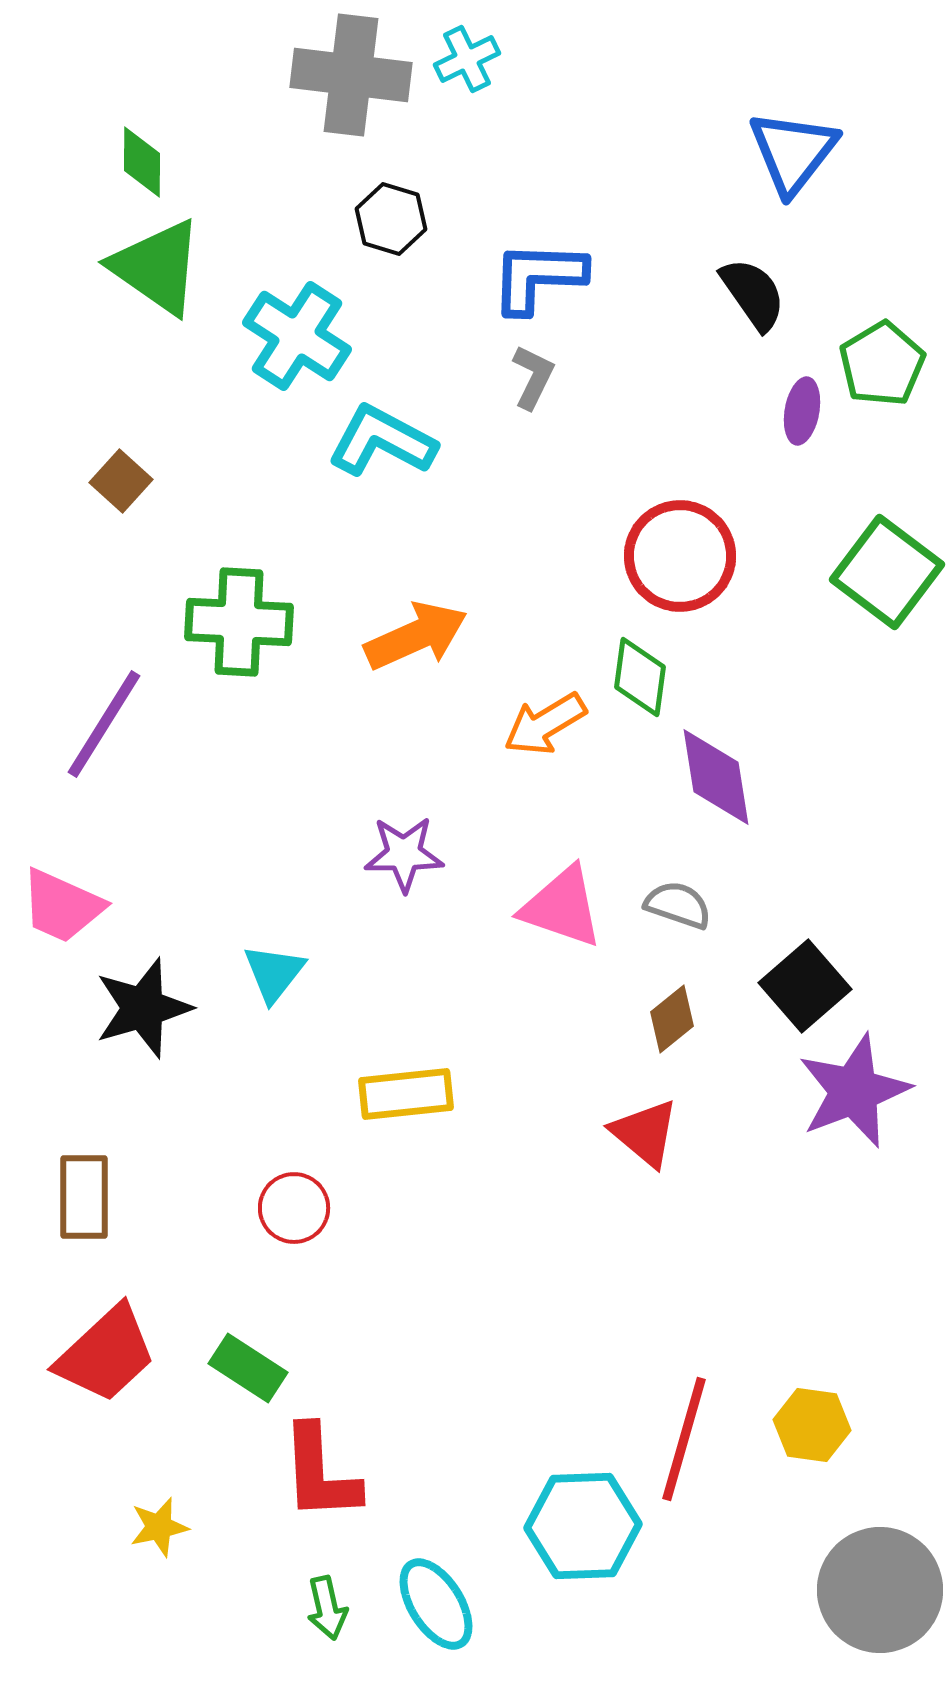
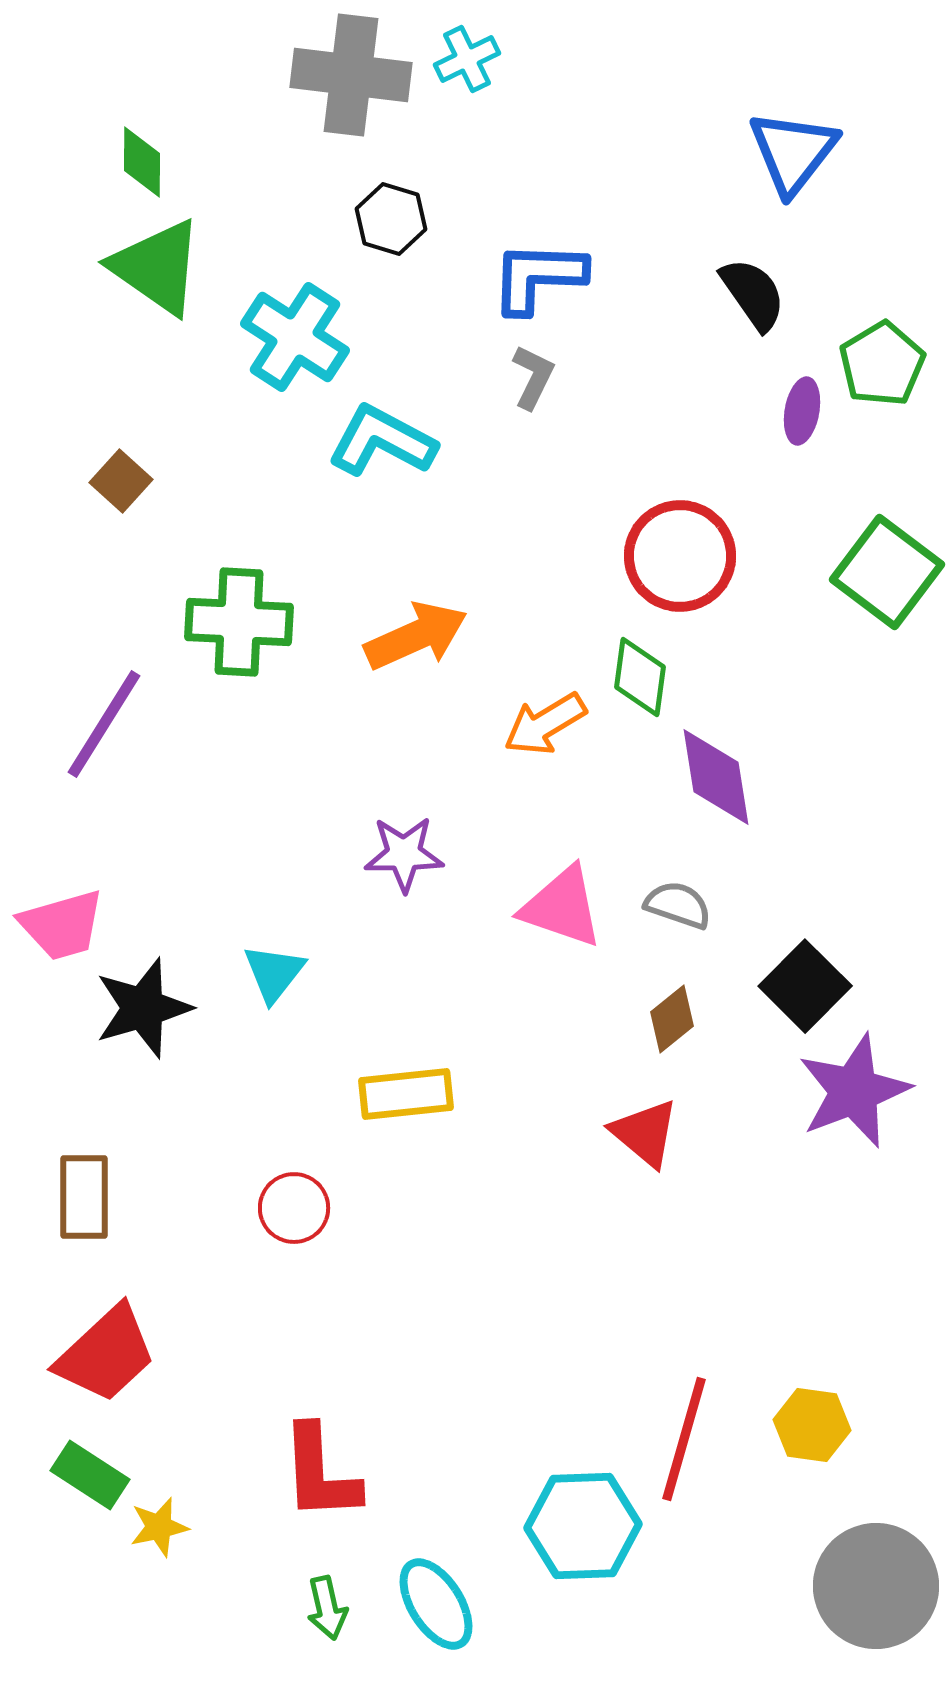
cyan cross at (297, 336): moved 2 px left, 1 px down
pink trapezoid at (62, 906): moved 19 px down; rotated 40 degrees counterclockwise
black square at (805, 986): rotated 4 degrees counterclockwise
green rectangle at (248, 1368): moved 158 px left, 107 px down
gray circle at (880, 1590): moved 4 px left, 4 px up
